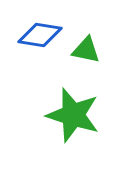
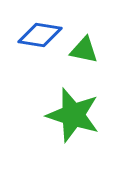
green triangle: moved 2 px left
